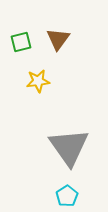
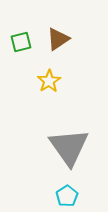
brown triangle: rotated 20 degrees clockwise
yellow star: moved 11 px right; rotated 25 degrees counterclockwise
